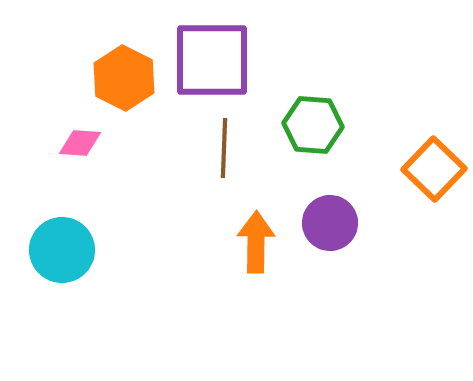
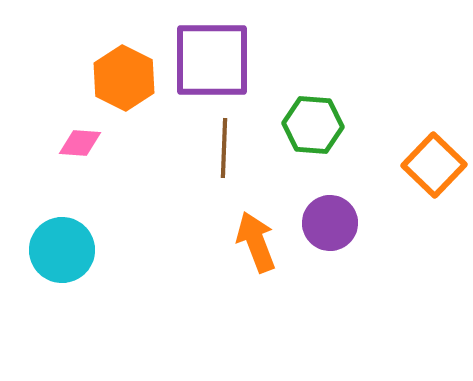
orange square: moved 4 px up
orange arrow: rotated 22 degrees counterclockwise
